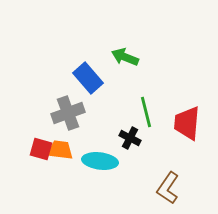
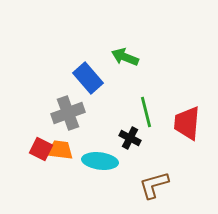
red square: rotated 10 degrees clockwise
brown L-shape: moved 14 px left, 3 px up; rotated 40 degrees clockwise
